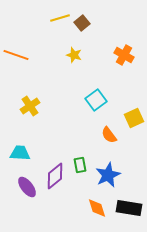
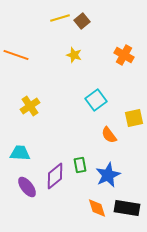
brown square: moved 2 px up
yellow square: rotated 12 degrees clockwise
black rectangle: moved 2 px left
